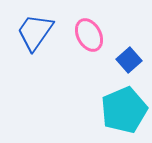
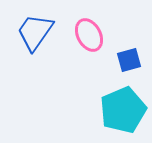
blue square: rotated 25 degrees clockwise
cyan pentagon: moved 1 px left
